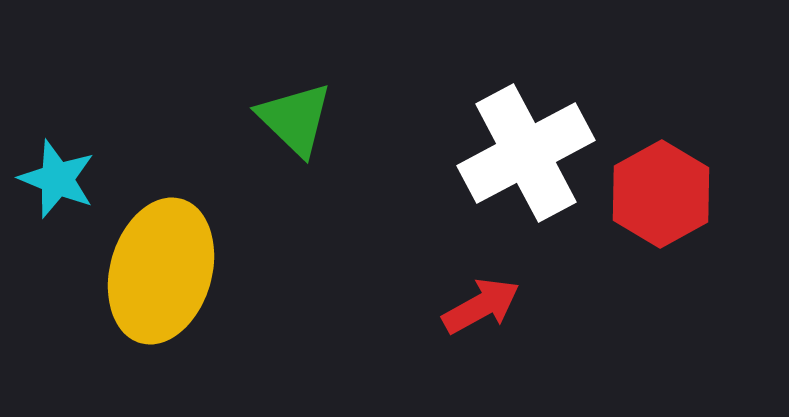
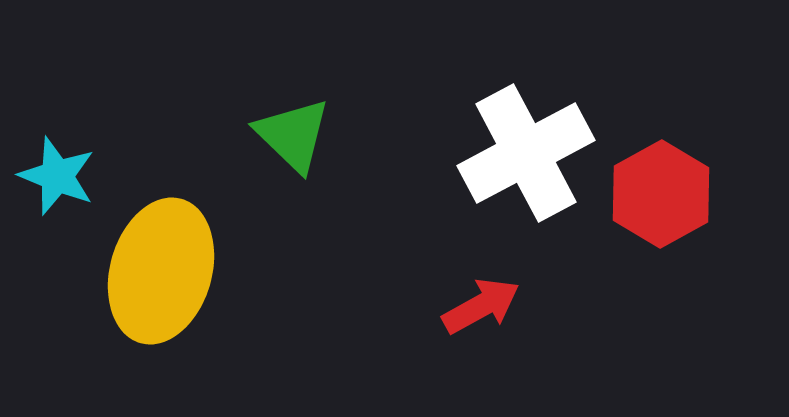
green triangle: moved 2 px left, 16 px down
cyan star: moved 3 px up
